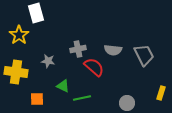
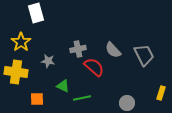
yellow star: moved 2 px right, 7 px down
gray semicircle: rotated 42 degrees clockwise
